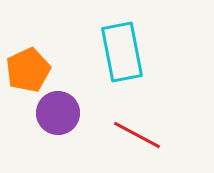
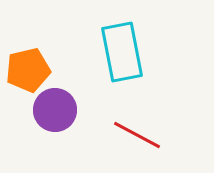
orange pentagon: rotated 12 degrees clockwise
purple circle: moved 3 px left, 3 px up
